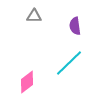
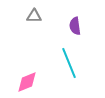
cyan line: rotated 68 degrees counterclockwise
pink diamond: rotated 15 degrees clockwise
